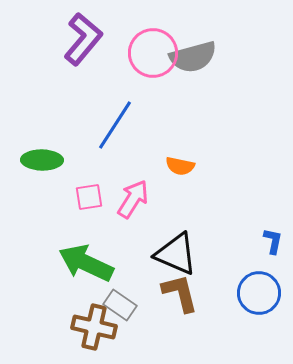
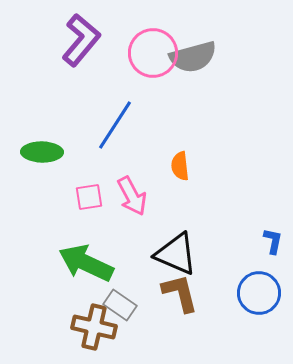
purple L-shape: moved 2 px left, 1 px down
green ellipse: moved 8 px up
orange semicircle: rotated 72 degrees clockwise
pink arrow: moved 1 px left, 3 px up; rotated 120 degrees clockwise
